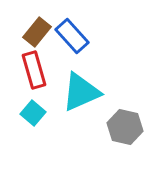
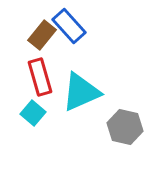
brown rectangle: moved 5 px right, 3 px down
blue rectangle: moved 3 px left, 10 px up
red rectangle: moved 6 px right, 7 px down
